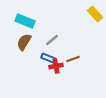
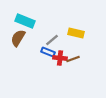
yellow rectangle: moved 19 px left, 19 px down; rotated 35 degrees counterclockwise
brown semicircle: moved 6 px left, 4 px up
blue rectangle: moved 6 px up
red cross: moved 4 px right, 8 px up; rotated 16 degrees clockwise
